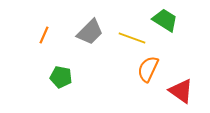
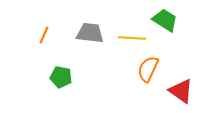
gray trapezoid: moved 1 px down; rotated 128 degrees counterclockwise
yellow line: rotated 16 degrees counterclockwise
